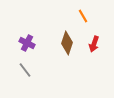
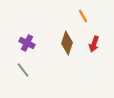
gray line: moved 2 px left
